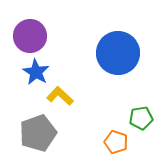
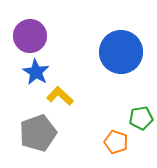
blue circle: moved 3 px right, 1 px up
